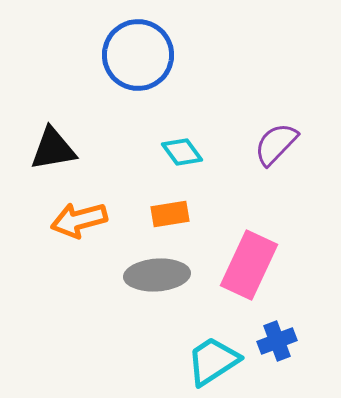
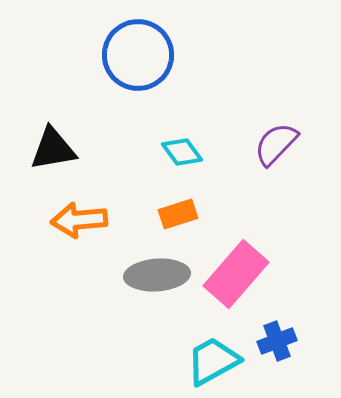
orange rectangle: moved 8 px right; rotated 9 degrees counterclockwise
orange arrow: rotated 10 degrees clockwise
pink rectangle: moved 13 px left, 9 px down; rotated 16 degrees clockwise
cyan trapezoid: rotated 4 degrees clockwise
